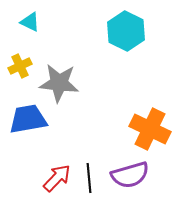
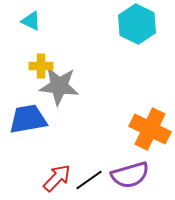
cyan triangle: moved 1 px right, 1 px up
cyan hexagon: moved 11 px right, 7 px up
yellow cross: moved 21 px right; rotated 25 degrees clockwise
gray star: moved 3 px down
black line: moved 2 px down; rotated 60 degrees clockwise
